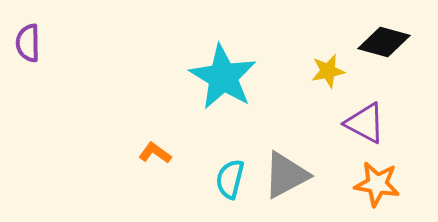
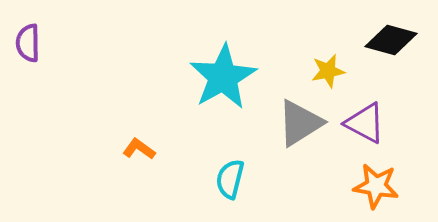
black diamond: moved 7 px right, 2 px up
cyan star: rotated 12 degrees clockwise
orange L-shape: moved 16 px left, 4 px up
gray triangle: moved 14 px right, 52 px up; rotated 4 degrees counterclockwise
orange star: moved 1 px left, 2 px down
